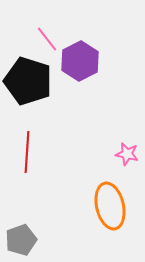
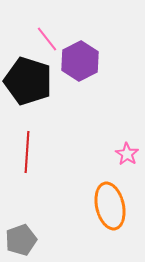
pink star: rotated 20 degrees clockwise
